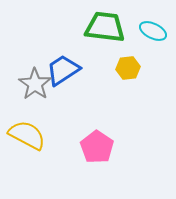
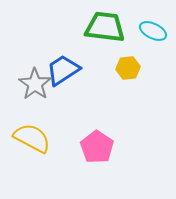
yellow semicircle: moved 5 px right, 3 px down
